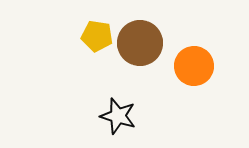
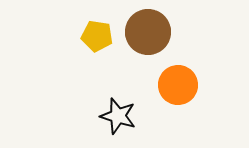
brown circle: moved 8 px right, 11 px up
orange circle: moved 16 px left, 19 px down
